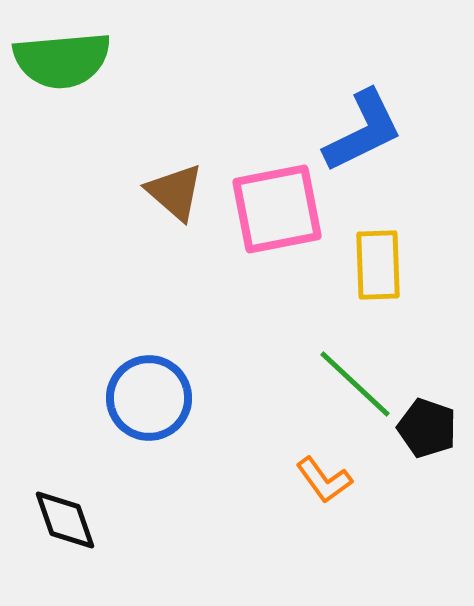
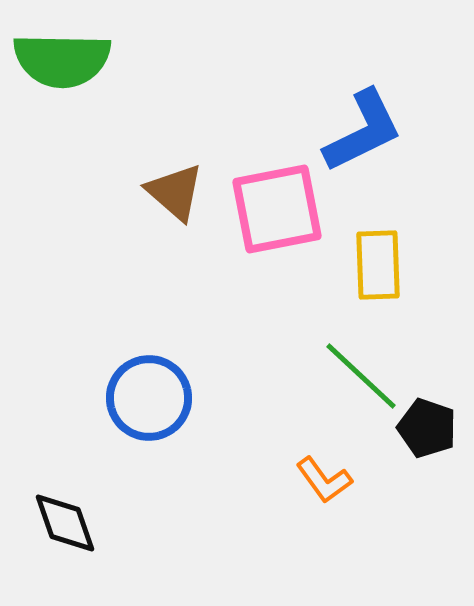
green semicircle: rotated 6 degrees clockwise
green line: moved 6 px right, 8 px up
black diamond: moved 3 px down
